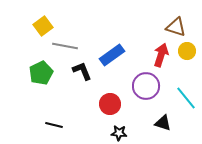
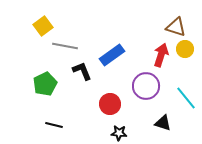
yellow circle: moved 2 px left, 2 px up
green pentagon: moved 4 px right, 11 px down
